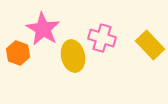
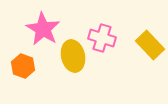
orange hexagon: moved 5 px right, 13 px down
